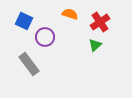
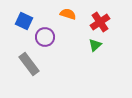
orange semicircle: moved 2 px left
